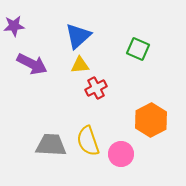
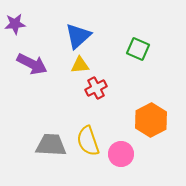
purple star: moved 1 px right, 2 px up
